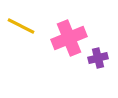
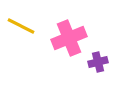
purple cross: moved 4 px down
